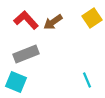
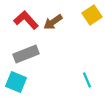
yellow square: moved 3 px up
